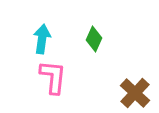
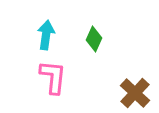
cyan arrow: moved 4 px right, 4 px up
